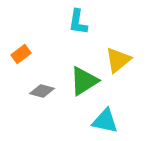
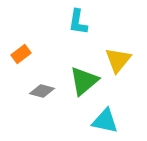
yellow triangle: rotated 12 degrees counterclockwise
green triangle: rotated 8 degrees counterclockwise
